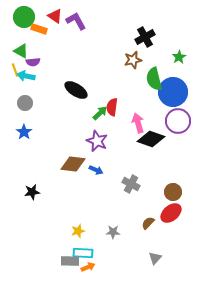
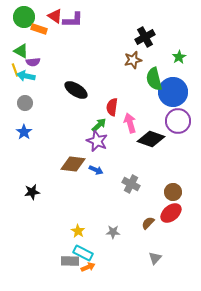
purple L-shape: moved 3 px left, 1 px up; rotated 120 degrees clockwise
green arrow: moved 1 px left, 12 px down
pink arrow: moved 8 px left
yellow star: rotated 24 degrees counterclockwise
cyan rectangle: rotated 24 degrees clockwise
